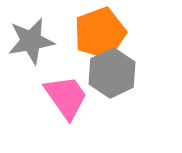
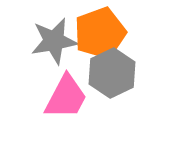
gray star: moved 23 px right
pink trapezoid: rotated 63 degrees clockwise
